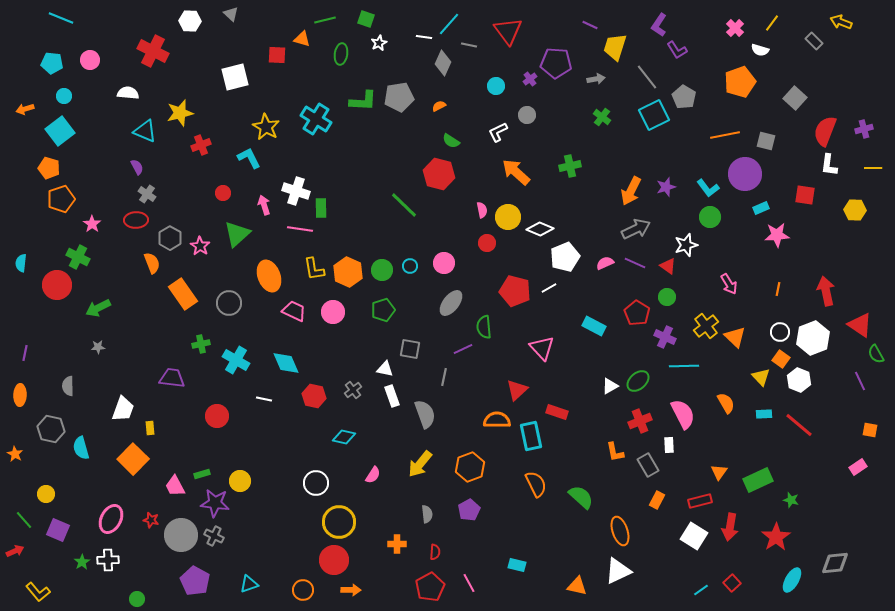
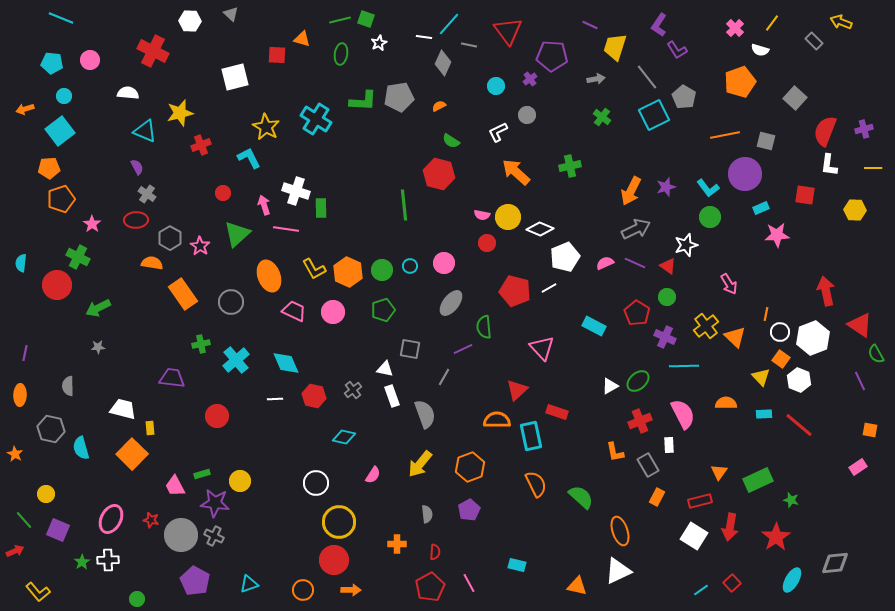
green line at (325, 20): moved 15 px right
purple pentagon at (556, 63): moved 4 px left, 7 px up
orange pentagon at (49, 168): rotated 20 degrees counterclockwise
green line at (404, 205): rotated 40 degrees clockwise
pink semicircle at (482, 210): moved 5 px down; rotated 112 degrees clockwise
pink line at (300, 229): moved 14 px left
orange semicircle at (152, 263): rotated 60 degrees counterclockwise
yellow L-shape at (314, 269): rotated 20 degrees counterclockwise
orange line at (778, 289): moved 12 px left, 25 px down
gray circle at (229, 303): moved 2 px right, 1 px up
cyan cross at (236, 360): rotated 20 degrees clockwise
gray line at (444, 377): rotated 18 degrees clockwise
white line at (264, 399): moved 11 px right; rotated 14 degrees counterclockwise
orange semicircle at (726, 403): rotated 60 degrees counterclockwise
white trapezoid at (123, 409): rotated 96 degrees counterclockwise
orange square at (133, 459): moved 1 px left, 5 px up
orange rectangle at (657, 500): moved 3 px up
